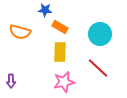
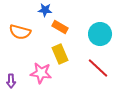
yellow rectangle: moved 2 px down; rotated 24 degrees counterclockwise
pink star: moved 23 px left, 9 px up; rotated 20 degrees clockwise
